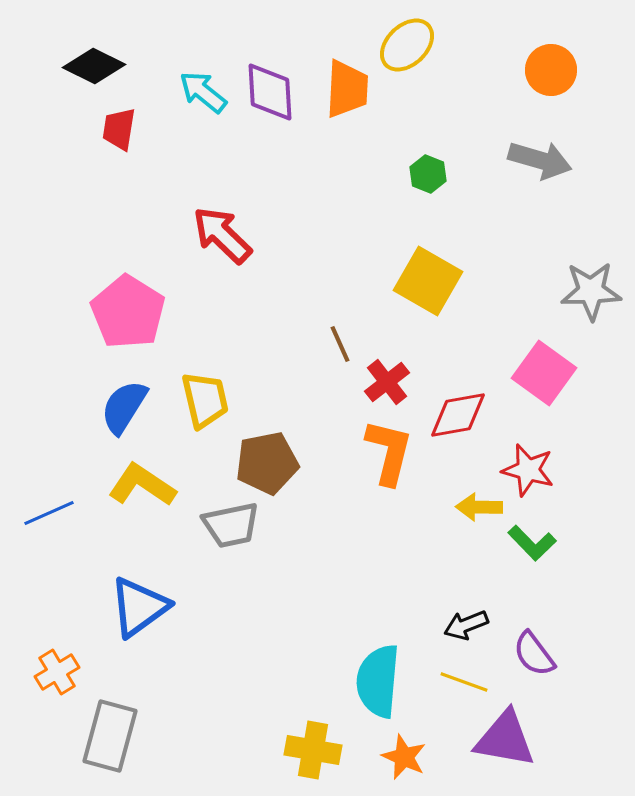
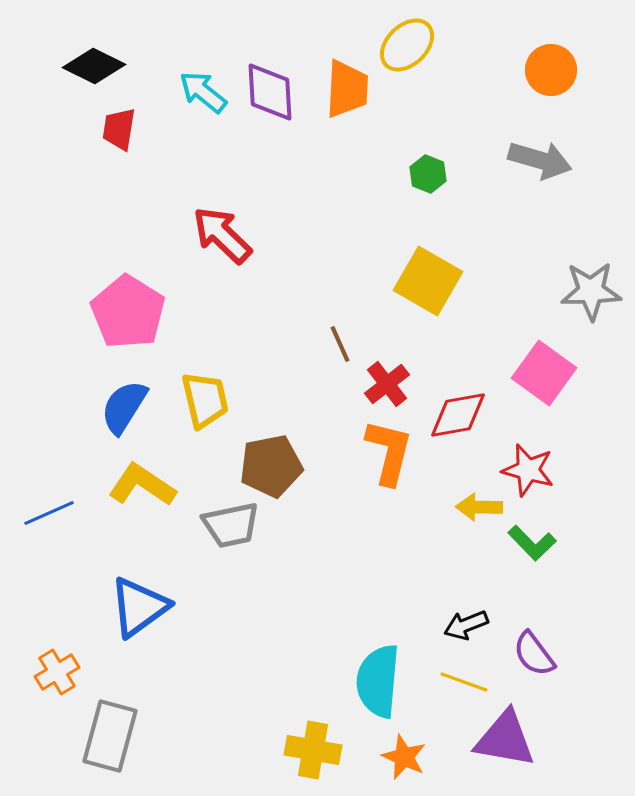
red cross: moved 2 px down
brown pentagon: moved 4 px right, 3 px down
